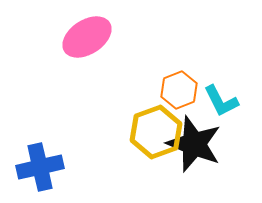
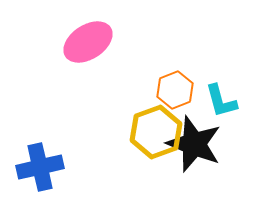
pink ellipse: moved 1 px right, 5 px down
orange hexagon: moved 4 px left
cyan L-shape: rotated 12 degrees clockwise
